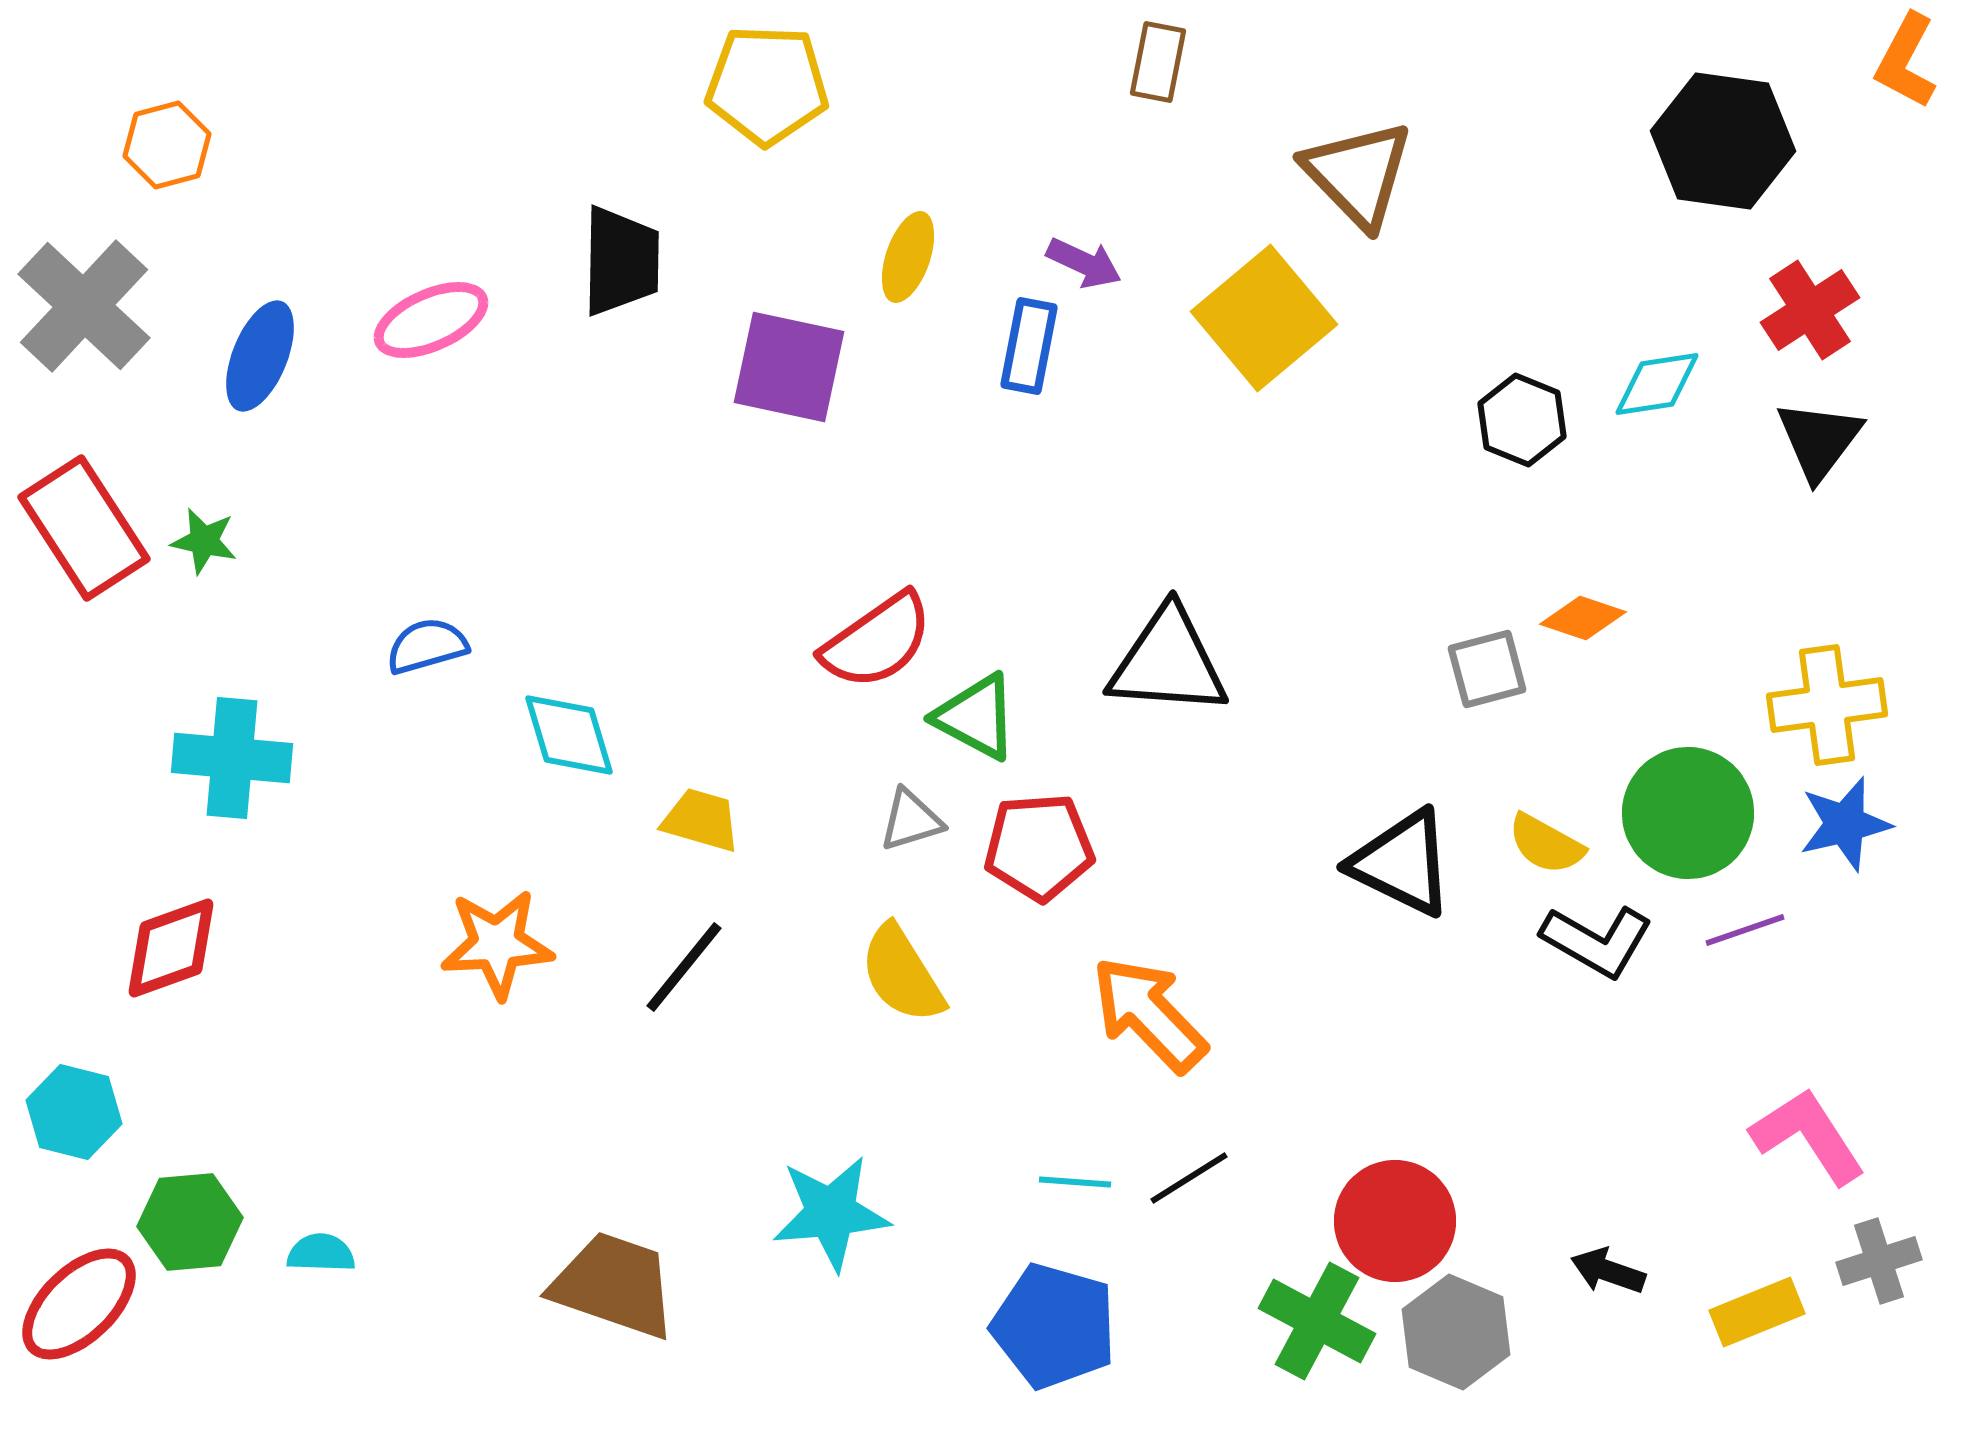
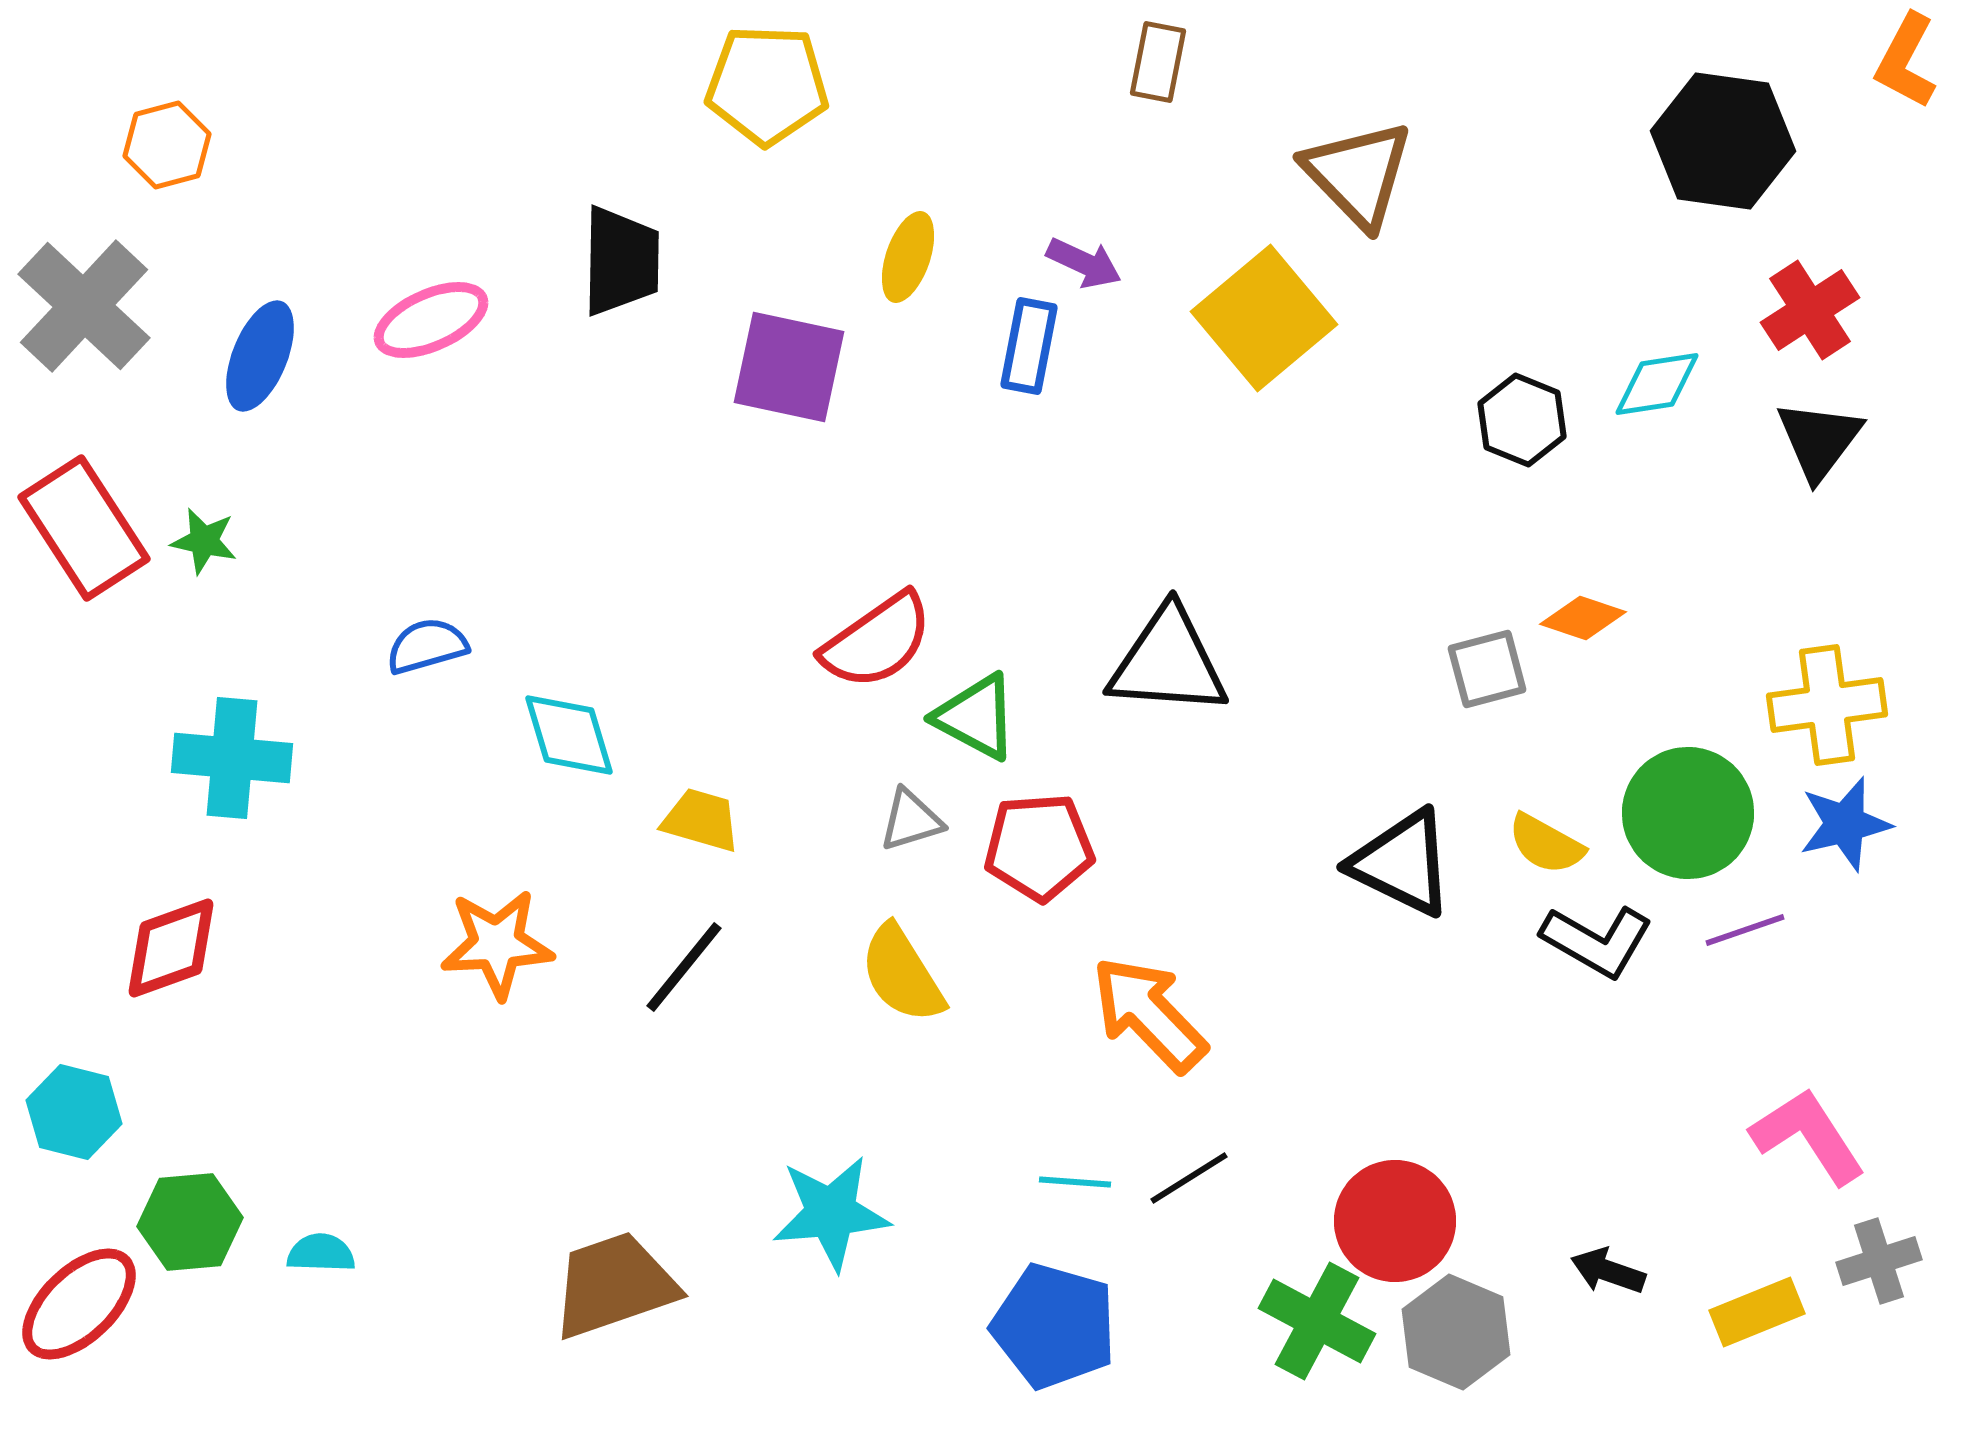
brown trapezoid at (614, 1285): rotated 38 degrees counterclockwise
